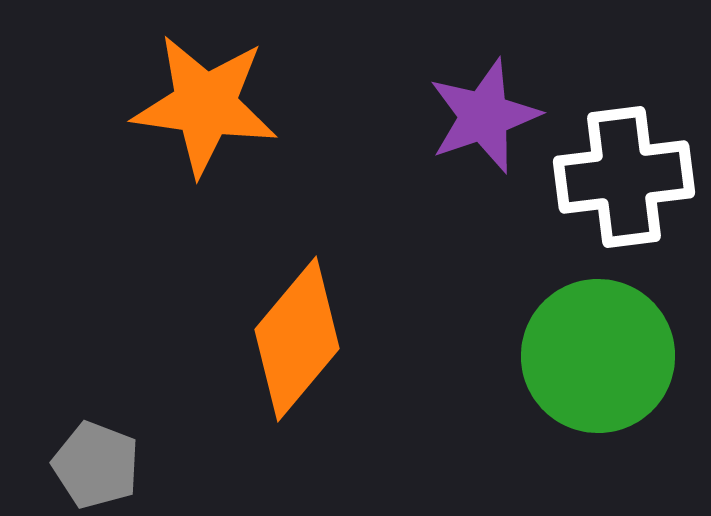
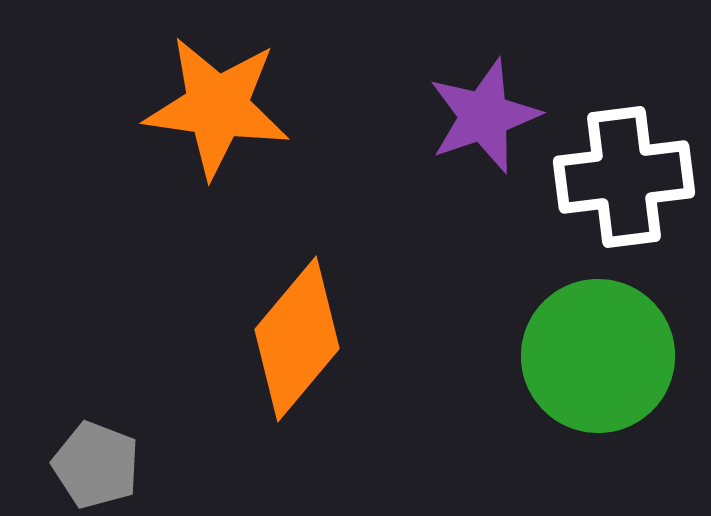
orange star: moved 12 px right, 2 px down
